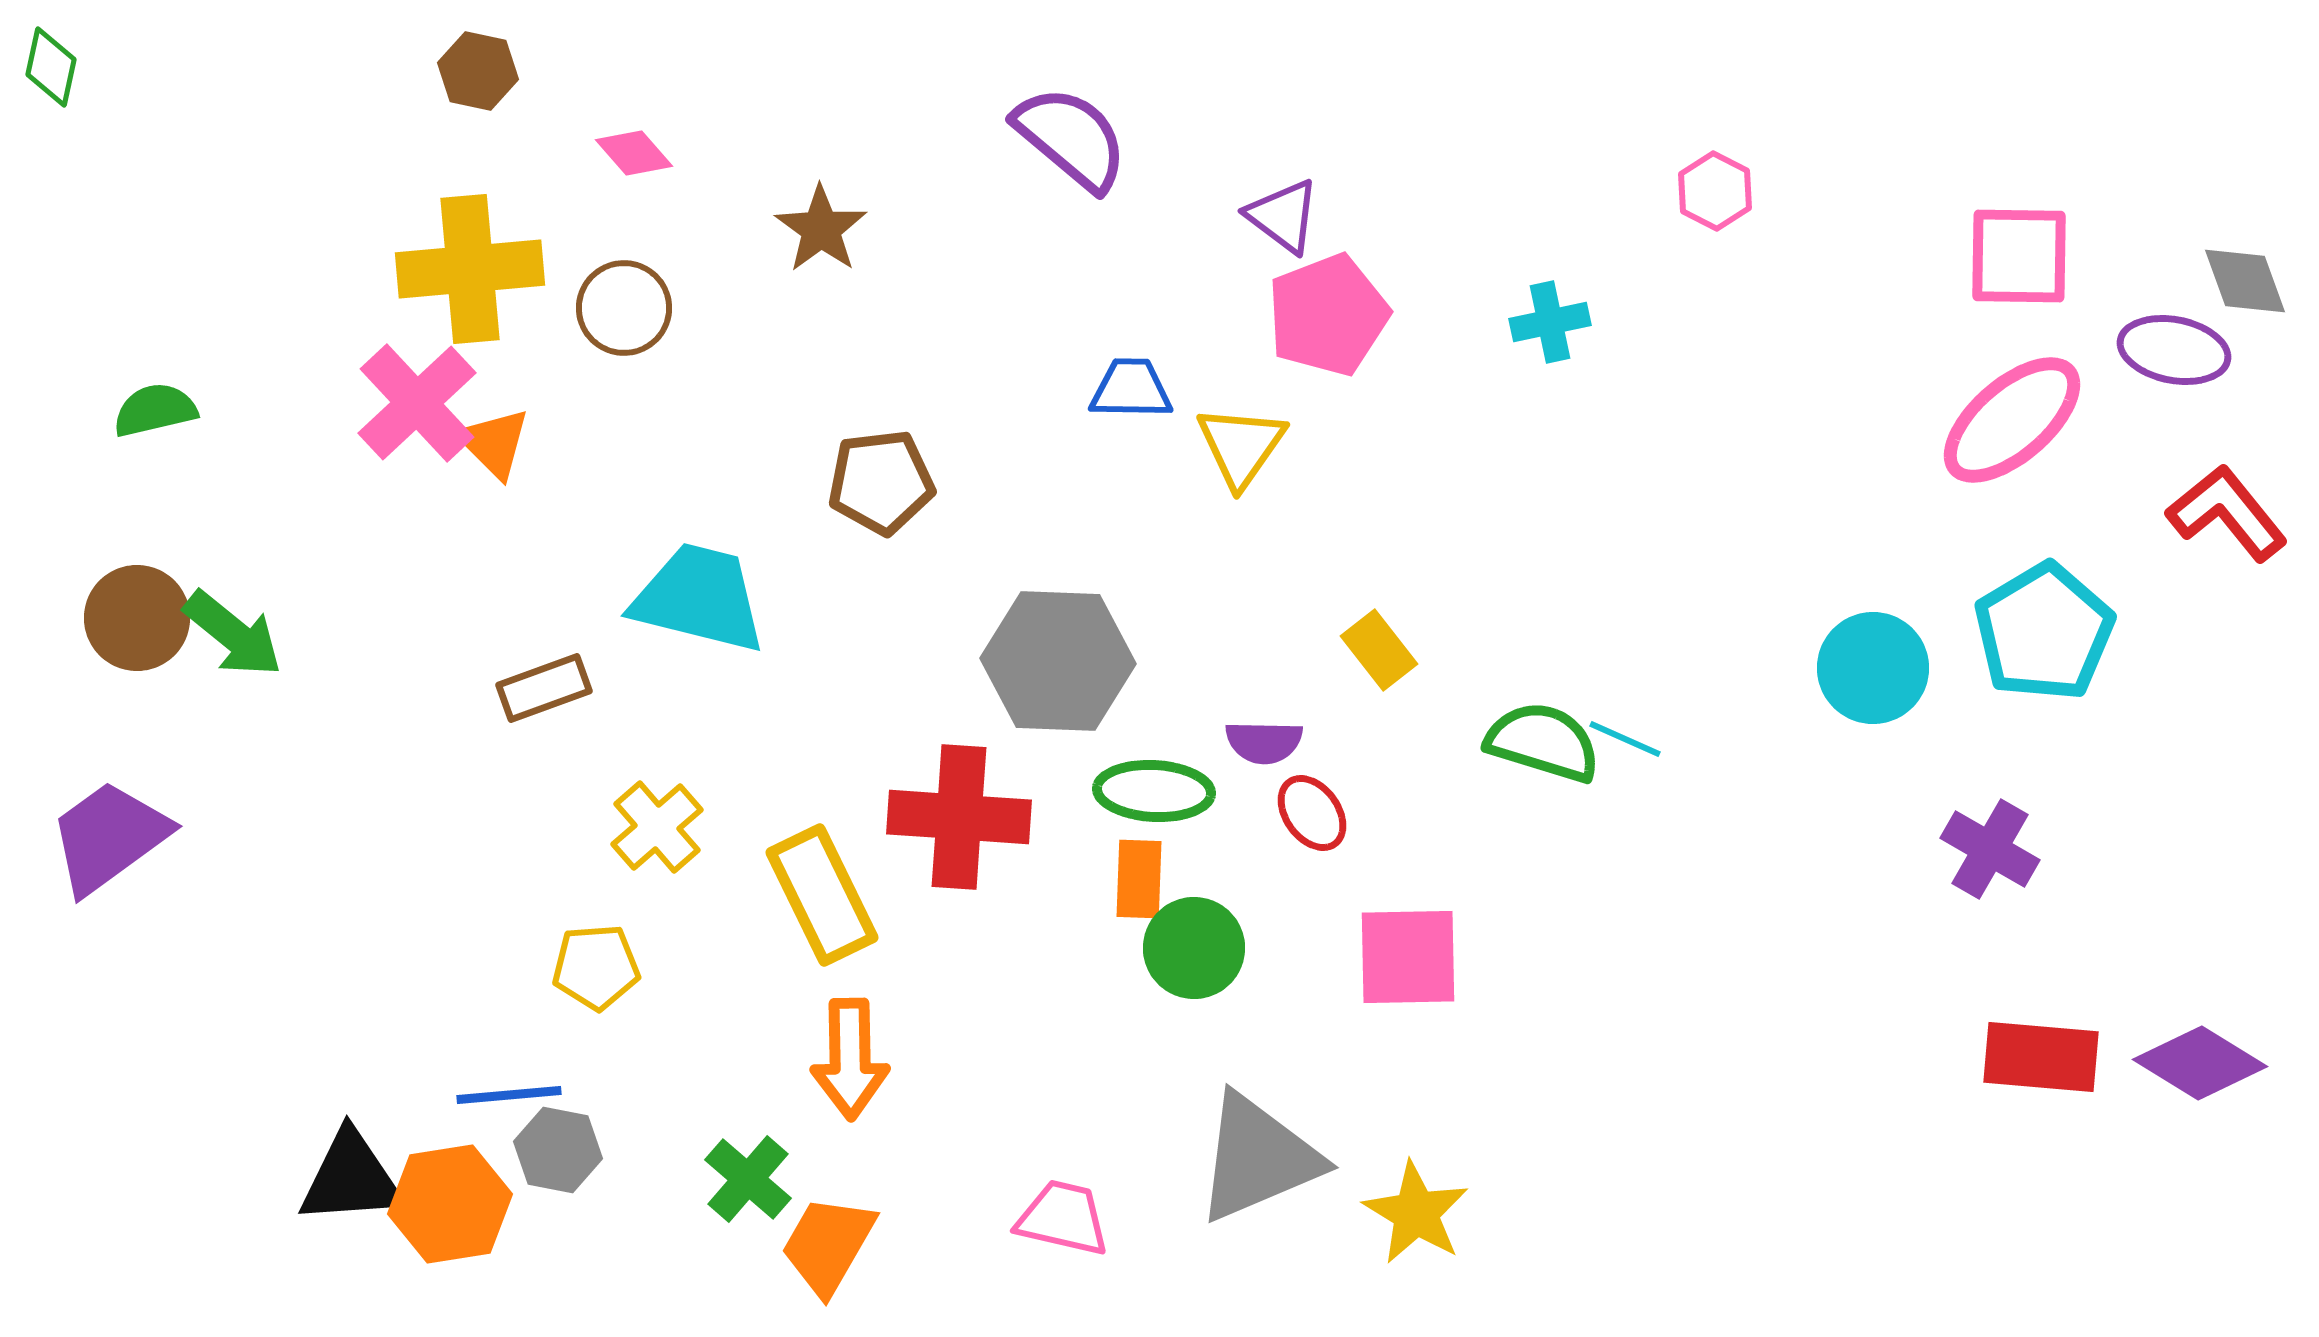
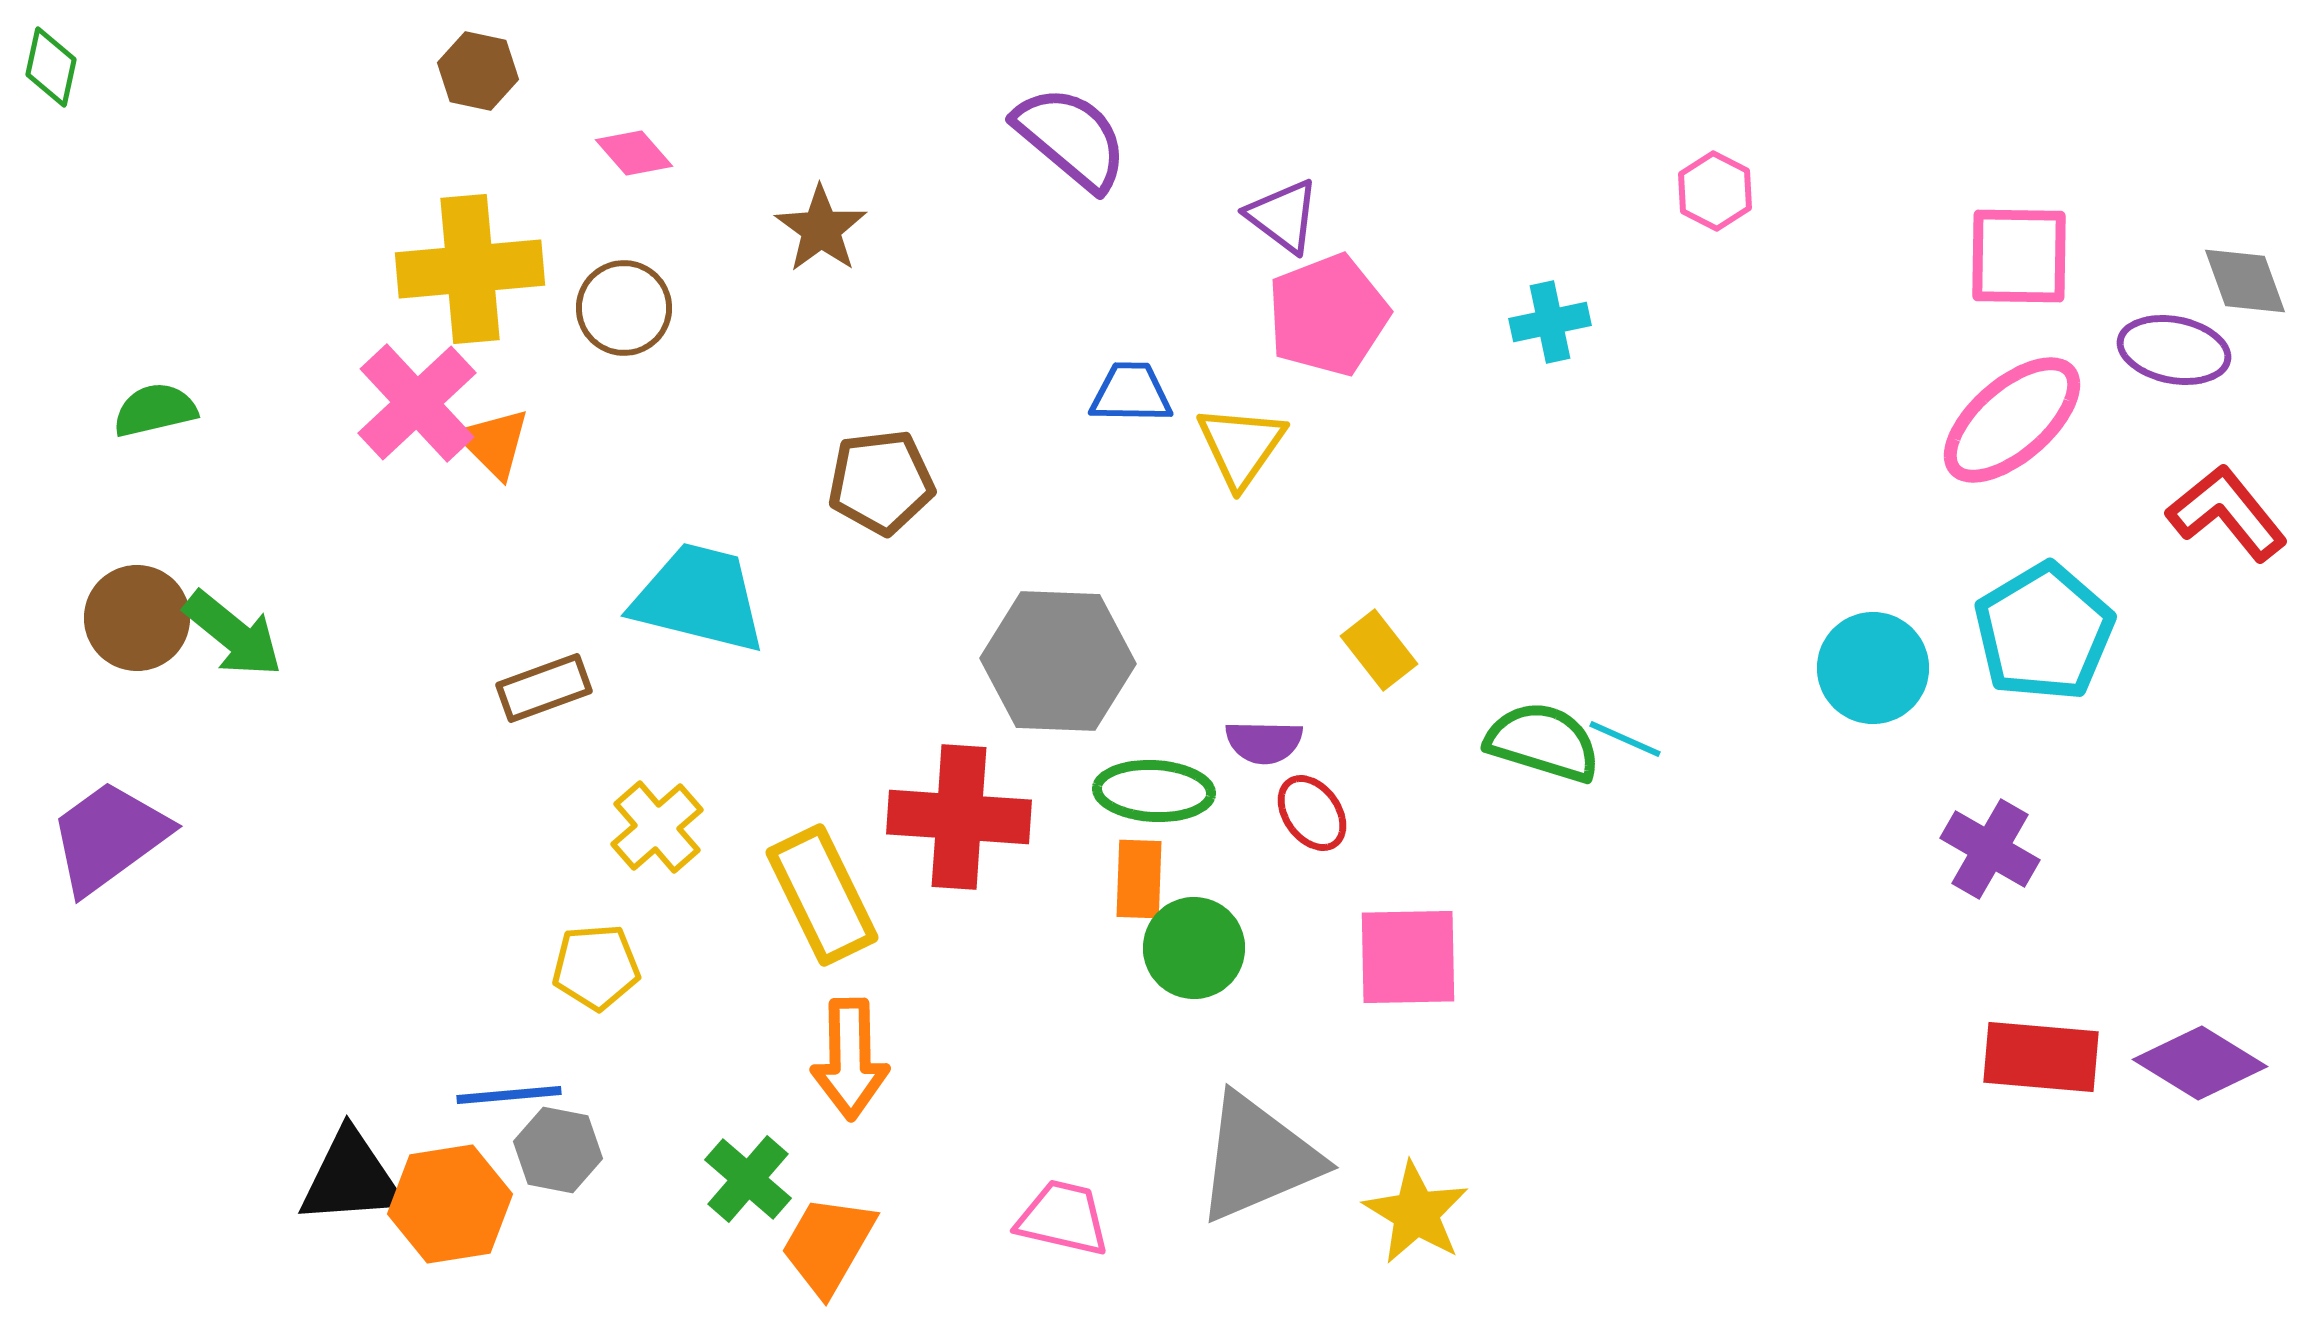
blue trapezoid at (1131, 389): moved 4 px down
